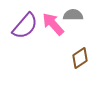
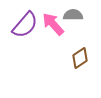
purple semicircle: moved 1 px up
